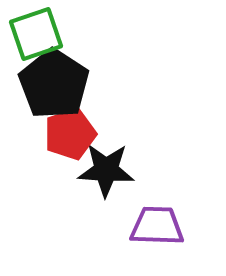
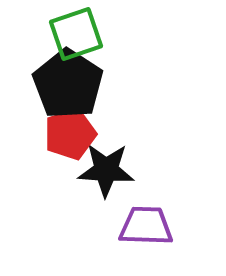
green square: moved 40 px right
black pentagon: moved 14 px right
purple trapezoid: moved 11 px left
